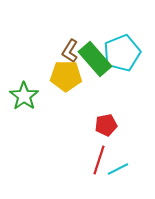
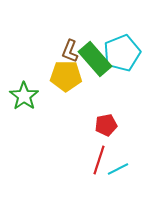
brown L-shape: rotated 10 degrees counterclockwise
